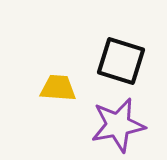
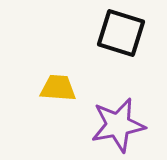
black square: moved 28 px up
